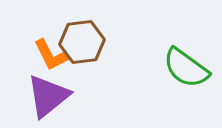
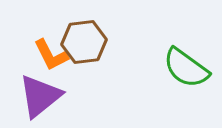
brown hexagon: moved 2 px right
purple triangle: moved 8 px left
